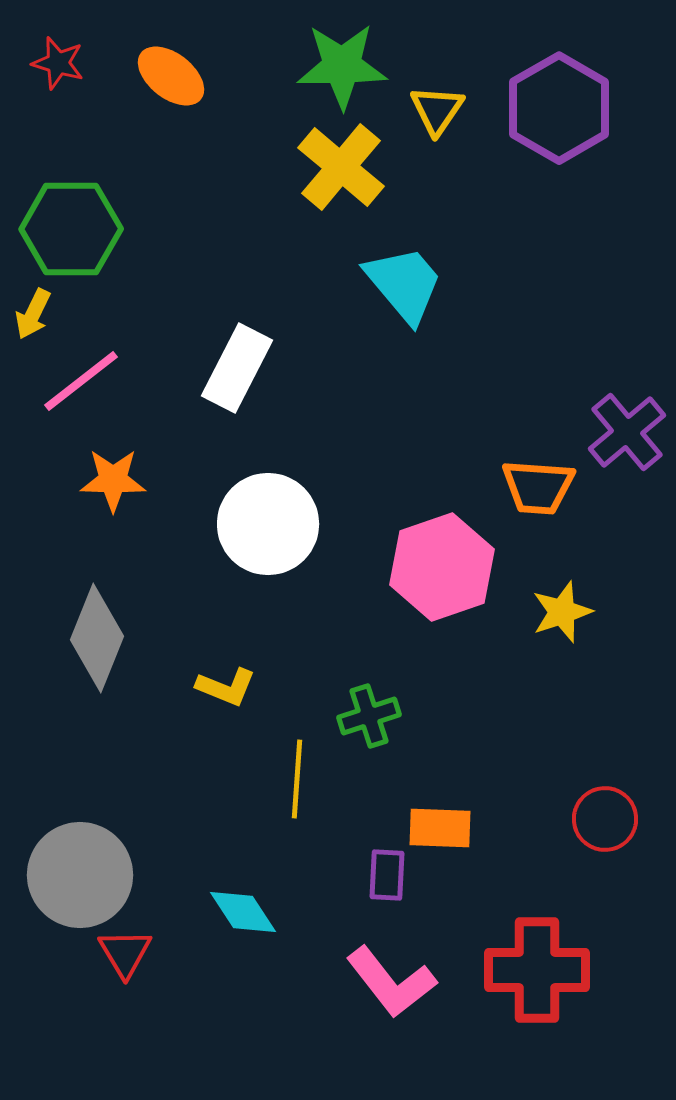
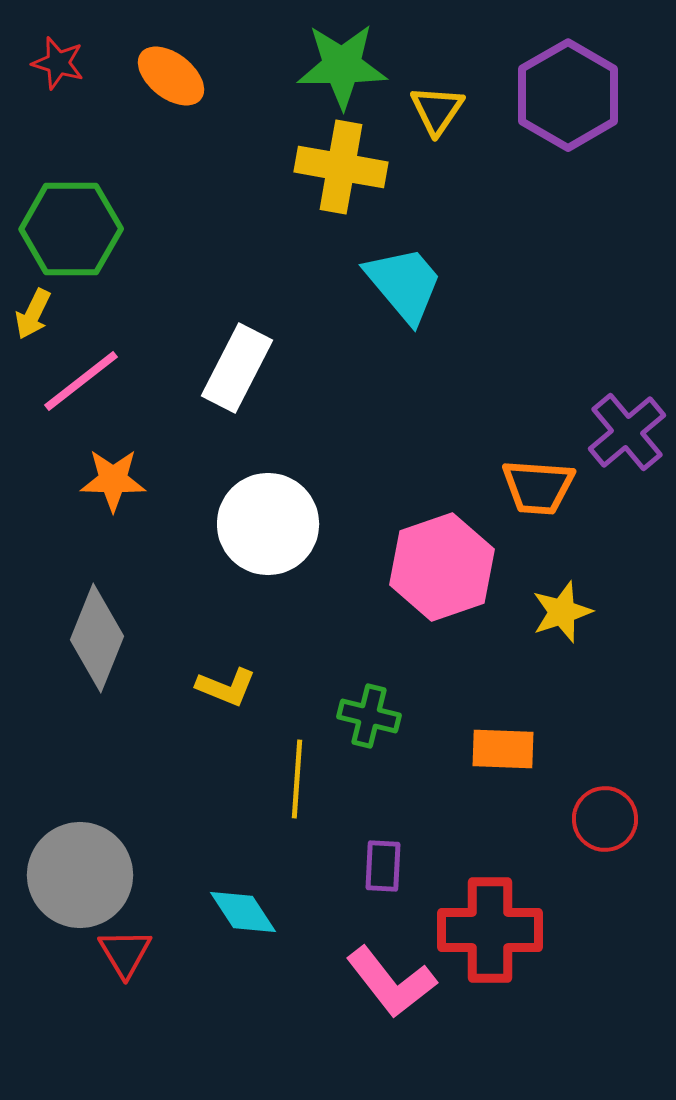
purple hexagon: moved 9 px right, 13 px up
yellow cross: rotated 30 degrees counterclockwise
green cross: rotated 32 degrees clockwise
orange rectangle: moved 63 px right, 79 px up
purple rectangle: moved 4 px left, 9 px up
red cross: moved 47 px left, 40 px up
